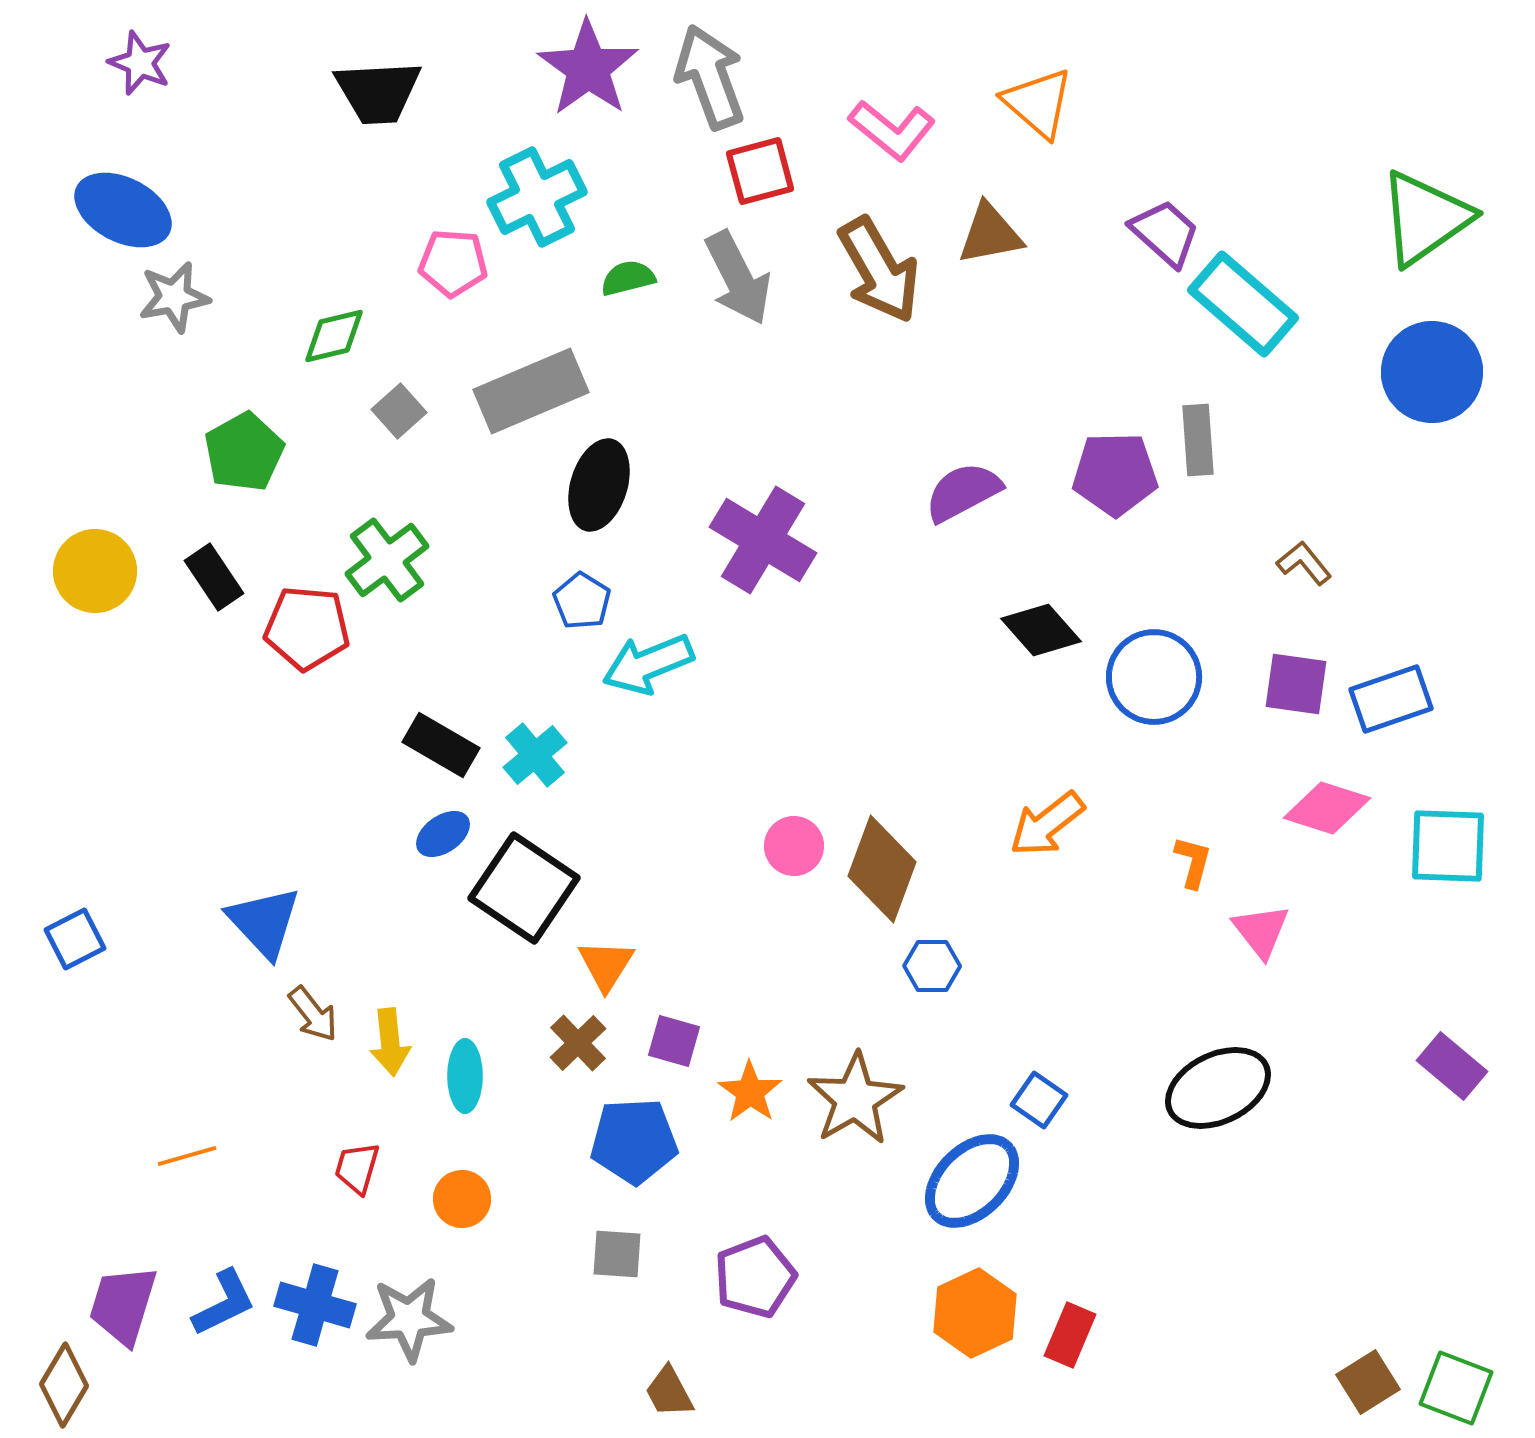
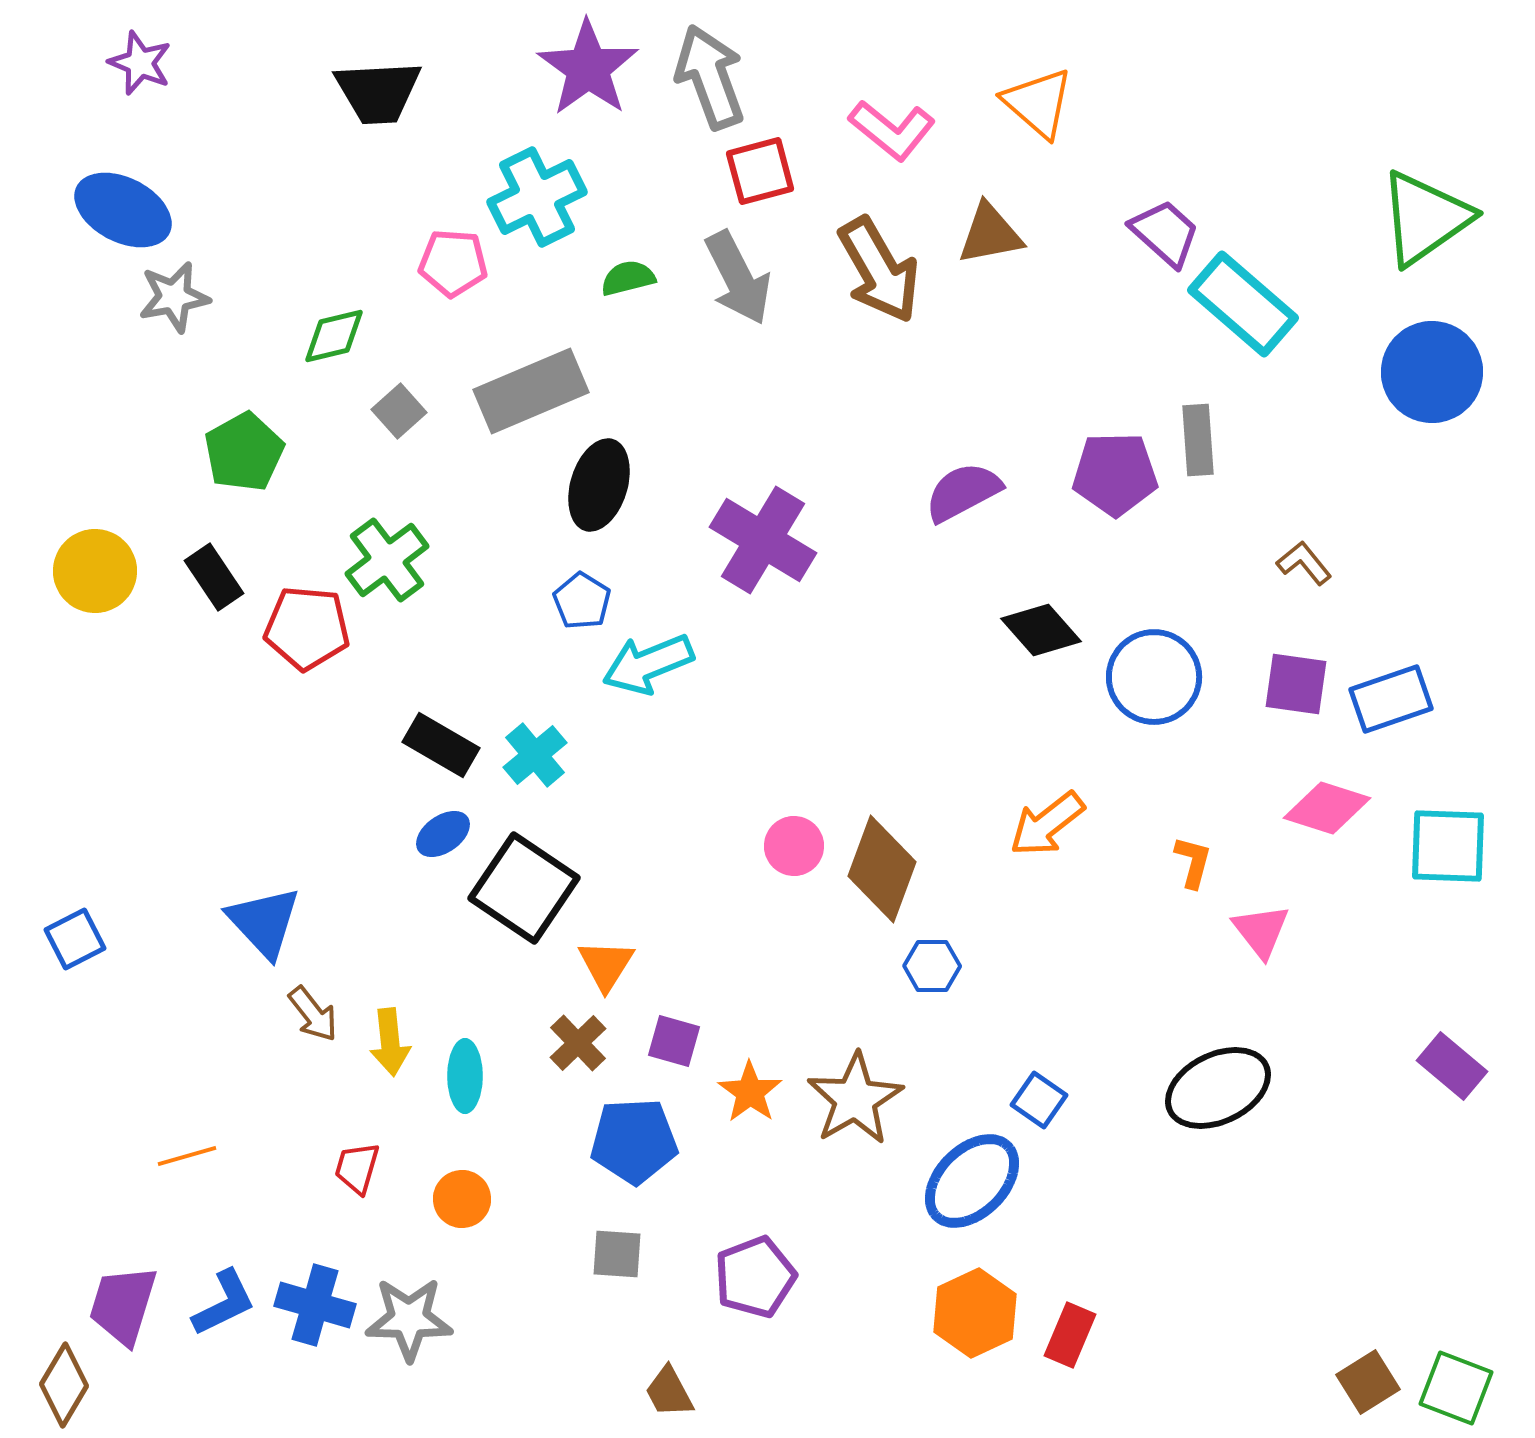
gray star at (409, 1319): rotated 4 degrees clockwise
